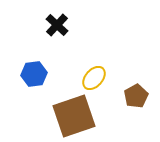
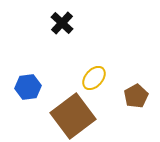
black cross: moved 5 px right, 2 px up
blue hexagon: moved 6 px left, 13 px down
brown square: moved 1 px left; rotated 18 degrees counterclockwise
